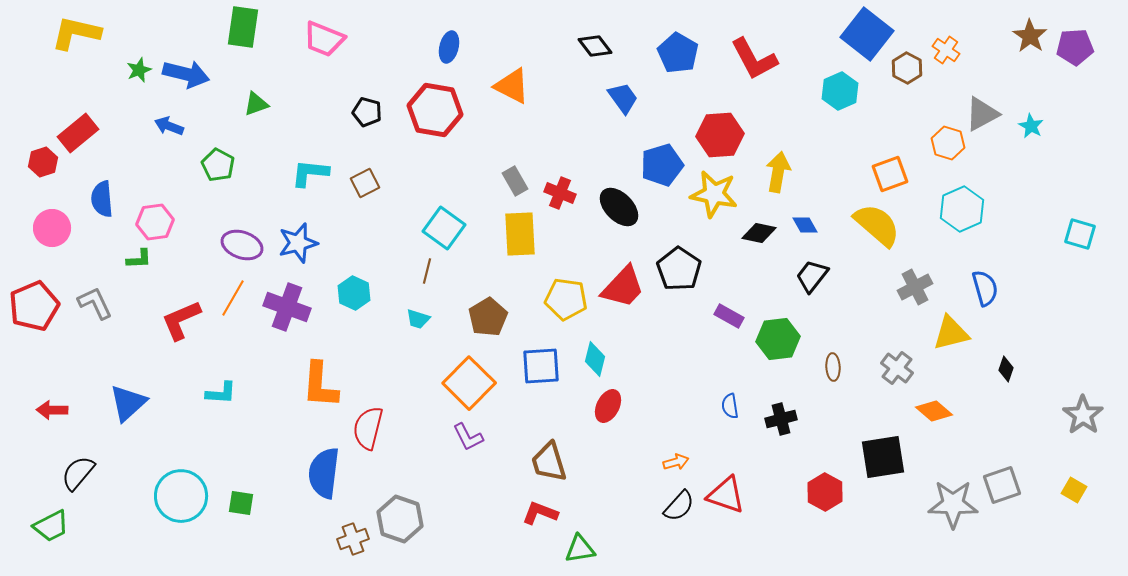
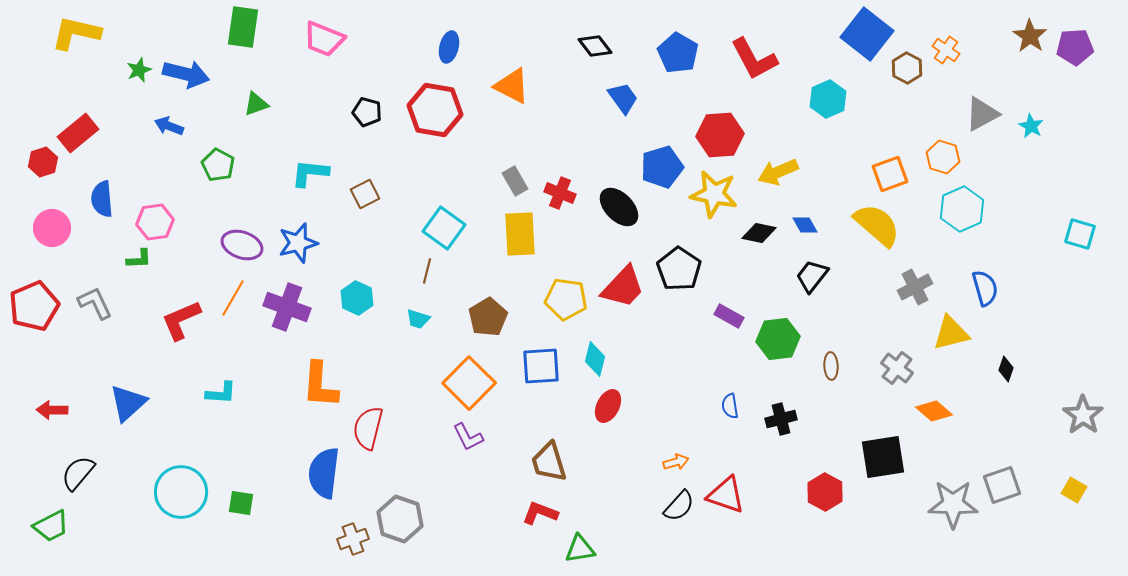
cyan hexagon at (840, 91): moved 12 px left, 8 px down
orange hexagon at (948, 143): moved 5 px left, 14 px down
blue pentagon at (662, 165): moved 2 px down
yellow arrow at (778, 172): rotated 123 degrees counterclockwise
brown square at (365, 183): moved 11 px down
cyan hexagon at (354, 293): moved 3 px right, 5 px down
brown ellipse at (833, 367): moved 2 px left, 1 px up
cyan circle at (181, 496): moved 4 px up
